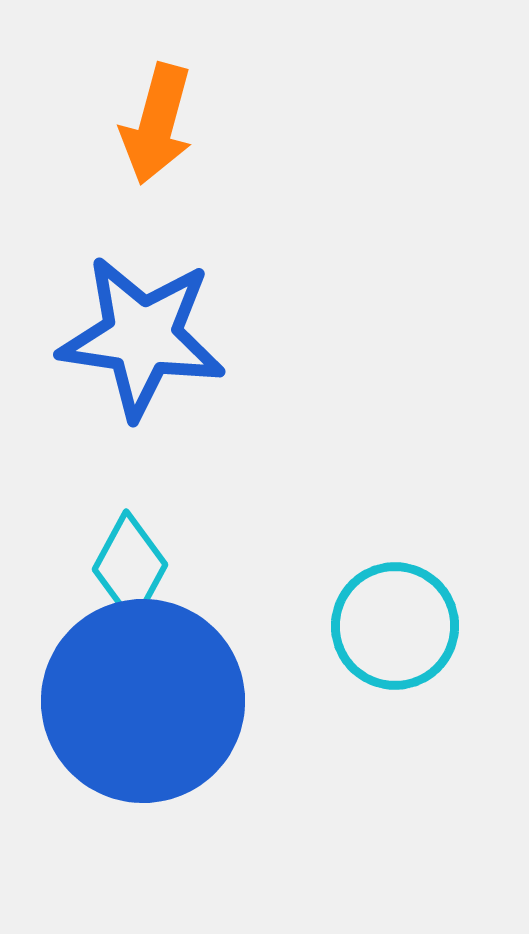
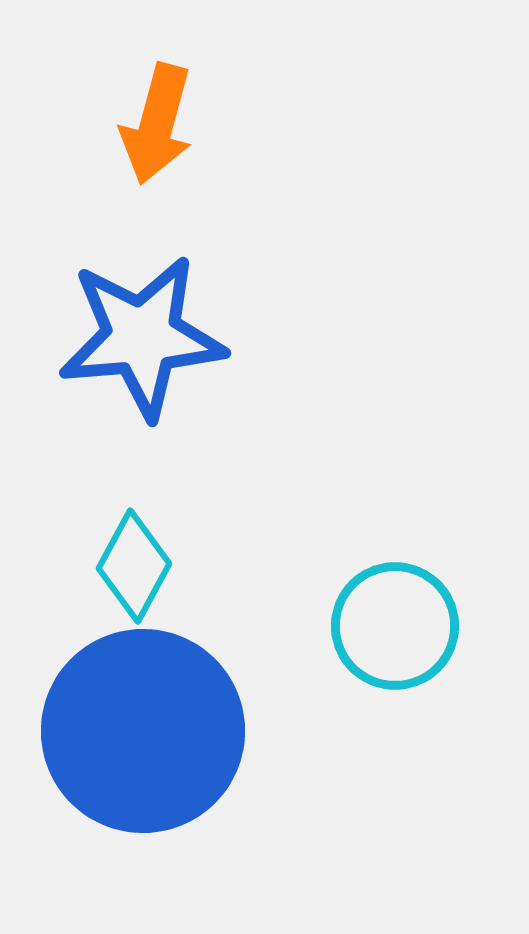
blue star: rotated 13 degrees counterclockwise
cyan diamond: moved 4 px right, 1 px up
blue circle: moved 30 px down
